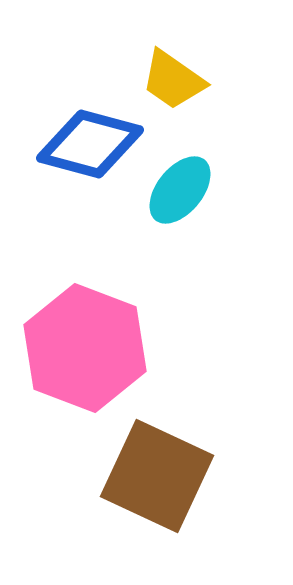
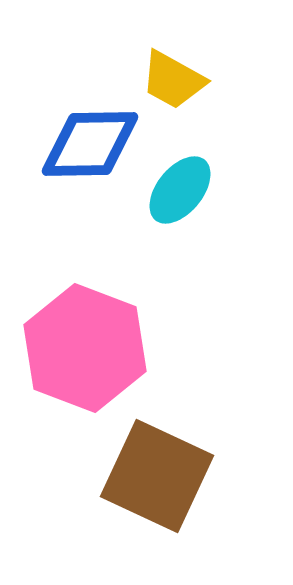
yellow trapezoid: rotated 6 degrees counterclockwise
blue diamond: rotated 16 degrees counterclockwise
